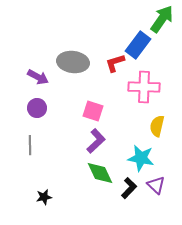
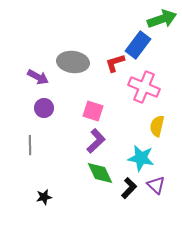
green arrow: rotated 36 degrees clockwise
pink cross: rotated 20 degrees clockwise
purple circle: moved 7 px right
